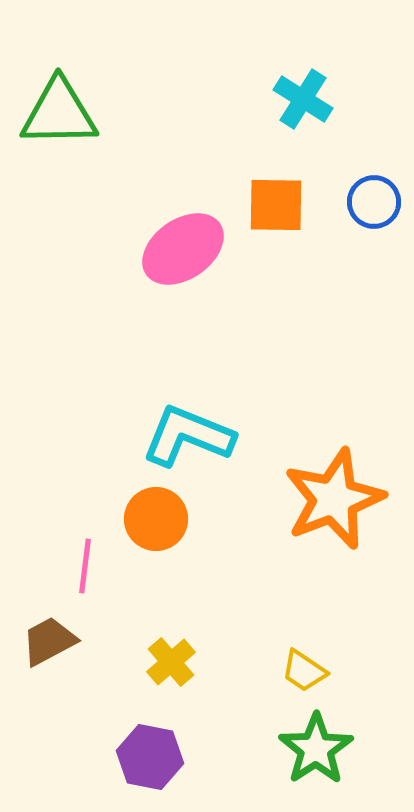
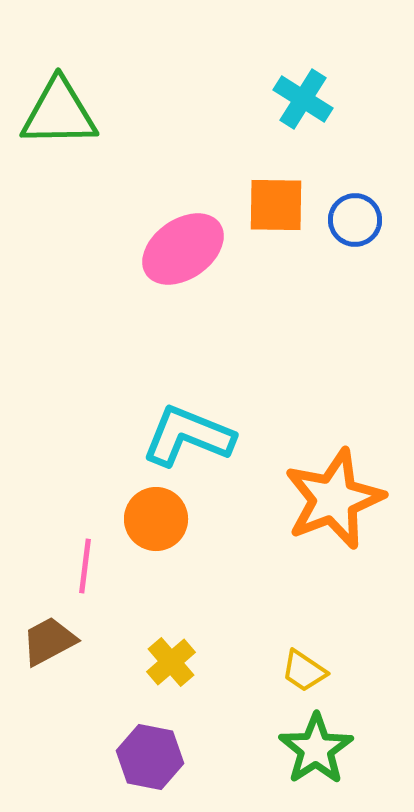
blue circle: moved 19 px left, 18 px down
